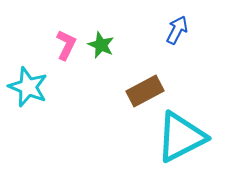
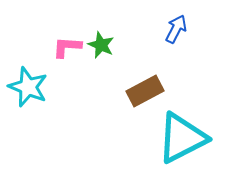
blue arrow: moved 1 px left, 1 px up
pink L-shape: moved 1 px right, 2 px down; rotated 112 degrees counterclockwise
cyan triangle: moved 1 px right, 1 px down
